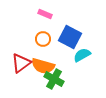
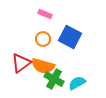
cyan semicircle: moved 5 px left, 28 px down
